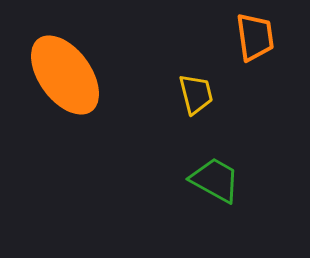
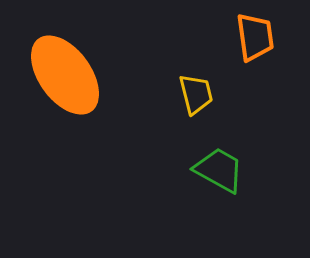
green trapezoid: moved 4 px right, 10 px up
